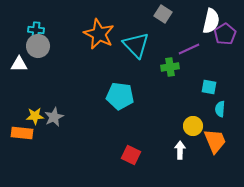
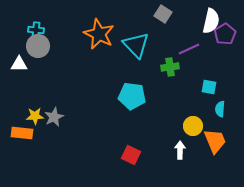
cyan pentagon: moved 12 px right
